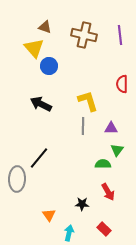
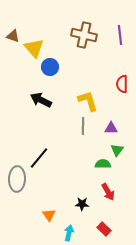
brown triangle: moved 32 px left, 9 px down
blue circle: moved 1 px right, 1 px down
black arrow: moved 4 px up
